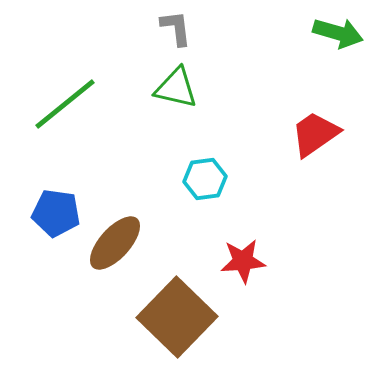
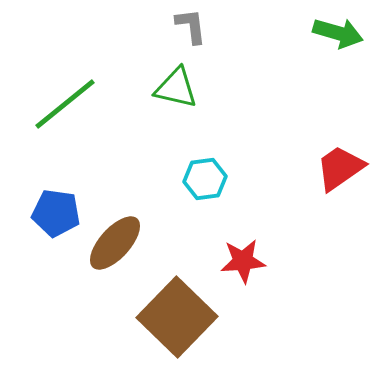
gray L-shape: moved 15 px right, 2 px up
red trapezoid: moved 25 px right, 34 px down
